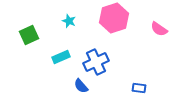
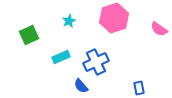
cyan star: rotated 24 degrees clockwise
blue rectangle: rotated 72 degrees clockwise
